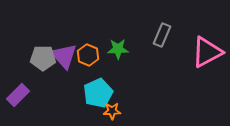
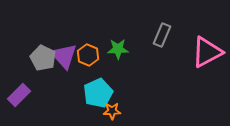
gray pentagon: rotated 25 degrees clockwise
purple rectangle: moved 1 px right
